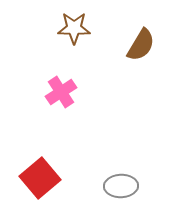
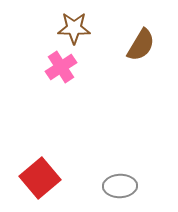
pink cross: moved 25 px up
gray ellipse: moved 1 px left
